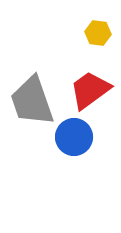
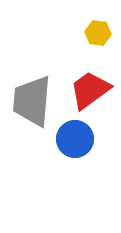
gray trapezoid: rotated 24 degrees clockwise
blue circle: moved 1 px right, 2 px down
